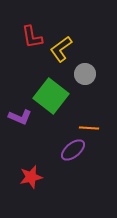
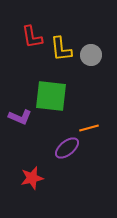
yellow L-shape: rotated 60 degrees counterclockwise
gray circle: moved 6 px right, 19 px up
green square: rotated 32 degrees counterclockwise
orange line: rotated 18 degrees counterclockwise
purple ellipse: moved 6 px left, 2 px up
red star: moved 1 px right, 1 px down
